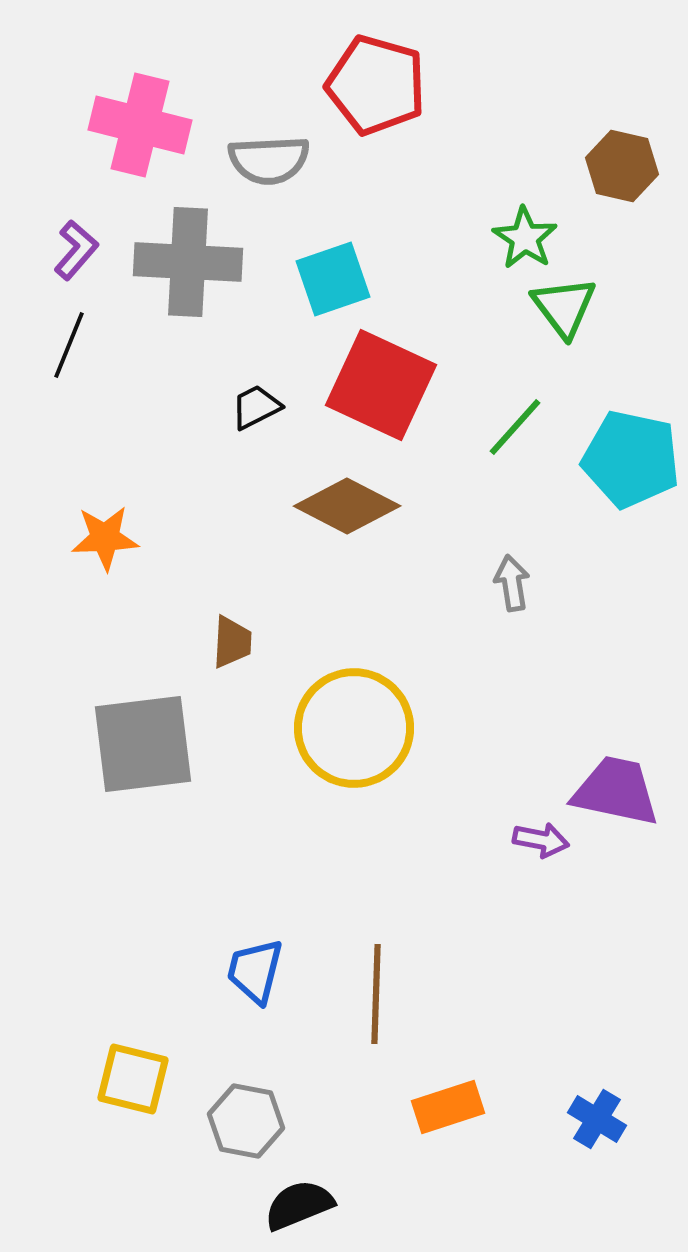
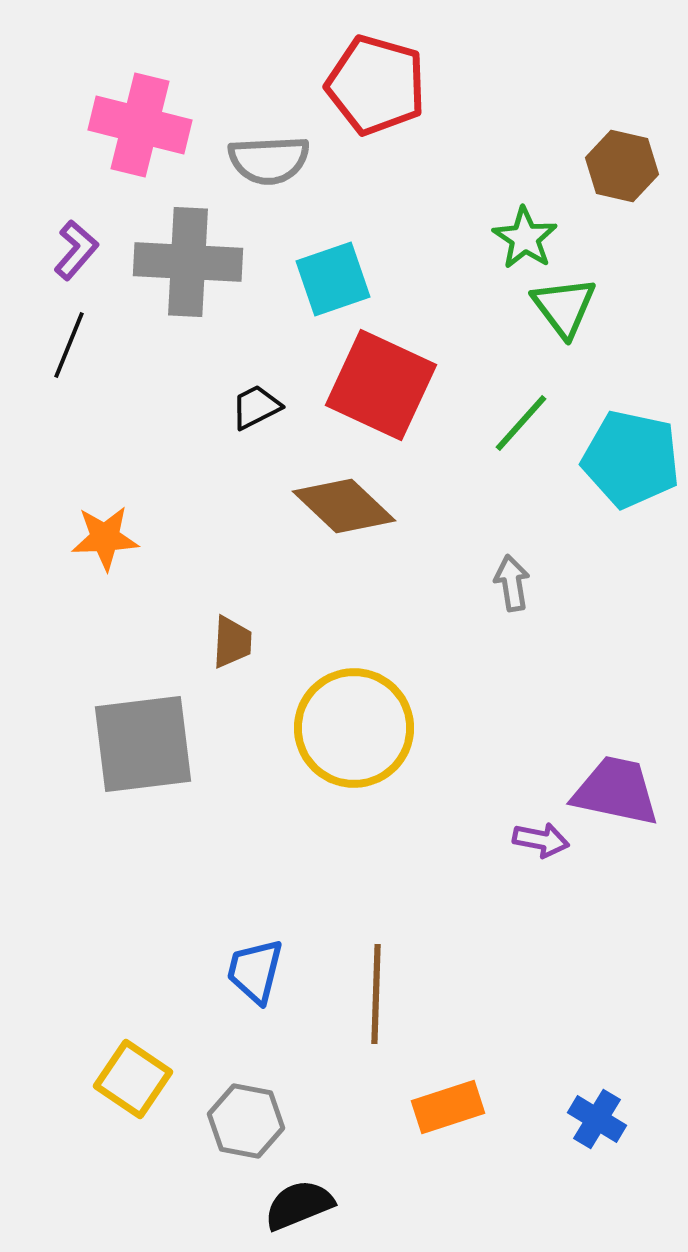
green line: moved 6 px right, 4 px up
brown diamond: moved 3 px left; rotated 16 degrees clockwise
yellow square: rotated 20 degrees clockwise
